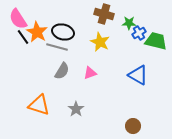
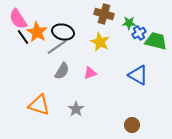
gray line: rotated 50 degrees counterclockwise
brown circle: moved 1 px left, 1 px up
